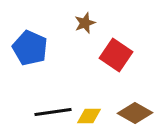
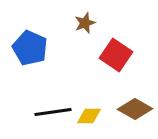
brown diamond: moved 4 px up
